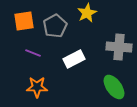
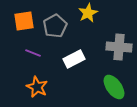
yellow star: moved 1 px right
orange star: rotated 25 degrees clockwise
